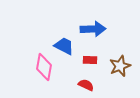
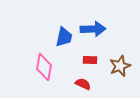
blue trapezoid: moved 9 px up; rotated 75 degrees clockwise
red semicircle: moved 3 px left, 1 px up
